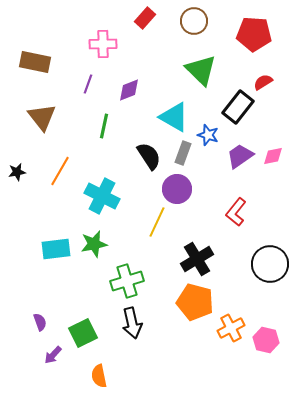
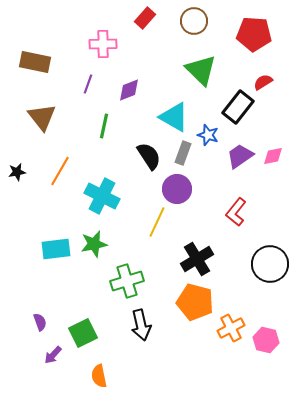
black arrow: moved 9 px right, 2 px down
